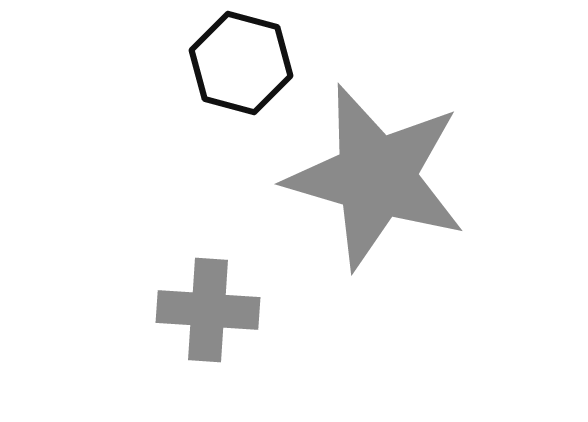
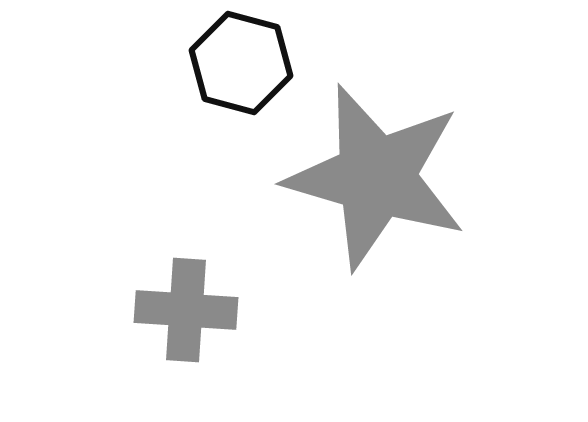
gray cross: moved 22 px left
